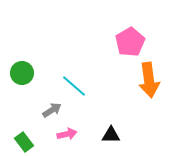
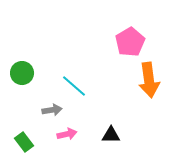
gray arrow: rotated 24 degrees clockwise
